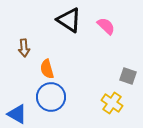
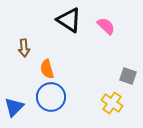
blue triangle: moved 3 px left, 7 px up; rotated 45 degrees clockwise
